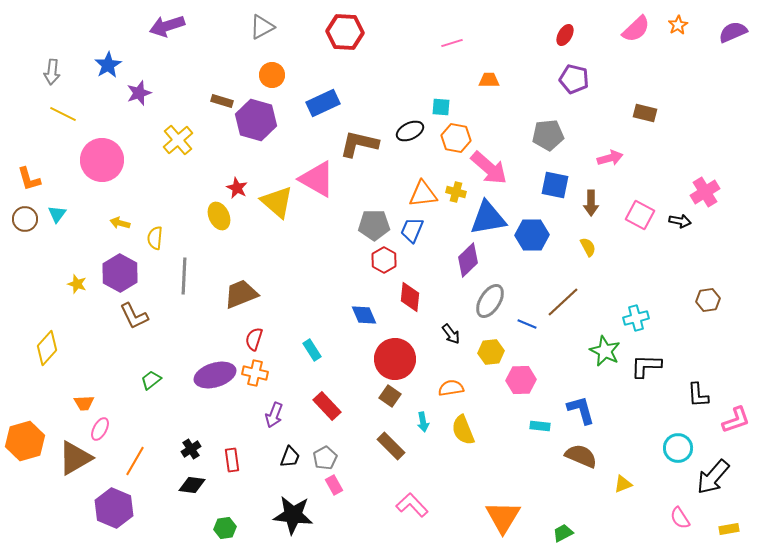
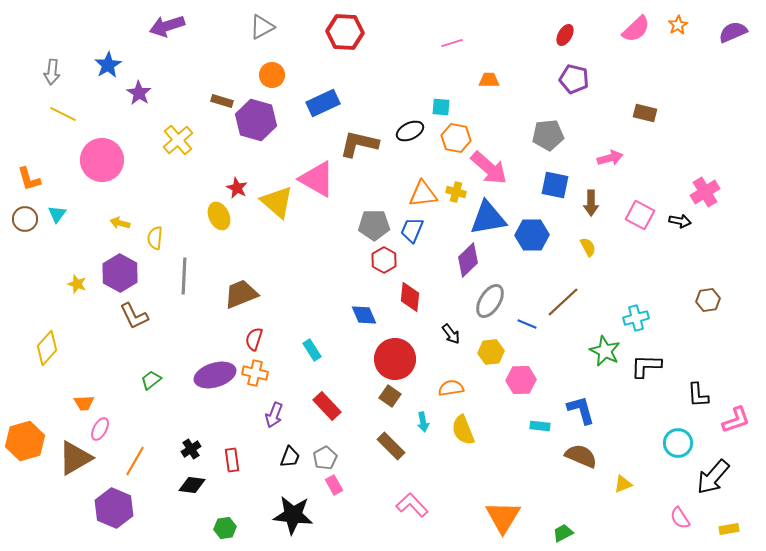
purple star at (139, 93): rotated 20 degrees counterclockwise
cyan circle at (678, 448): moved 5 px up
